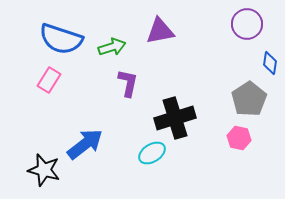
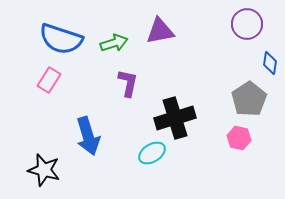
green arrow: moved 2 px right, 4 px up
blue arrow: moved 3 px right, 8 px up; rotated 111 degrees clockwise
